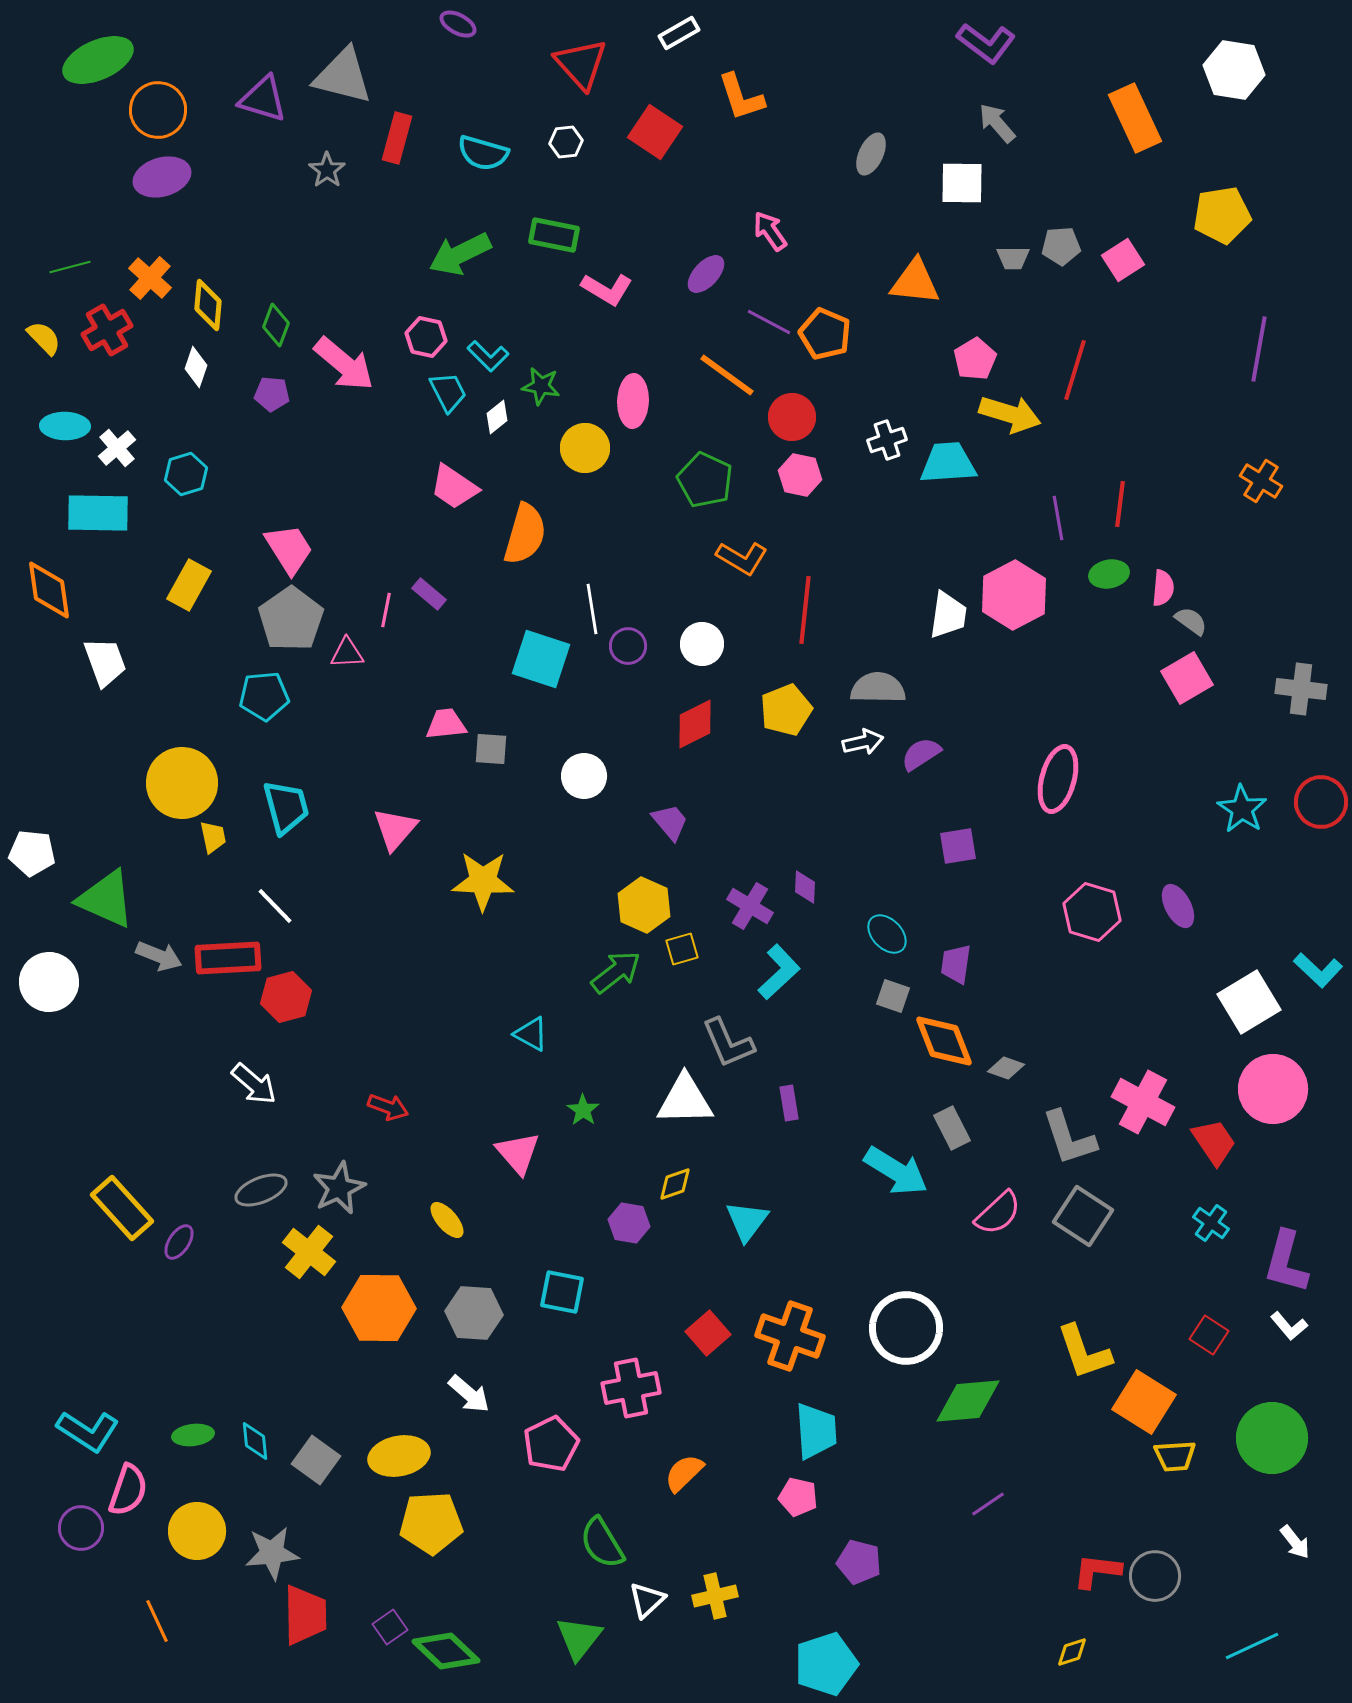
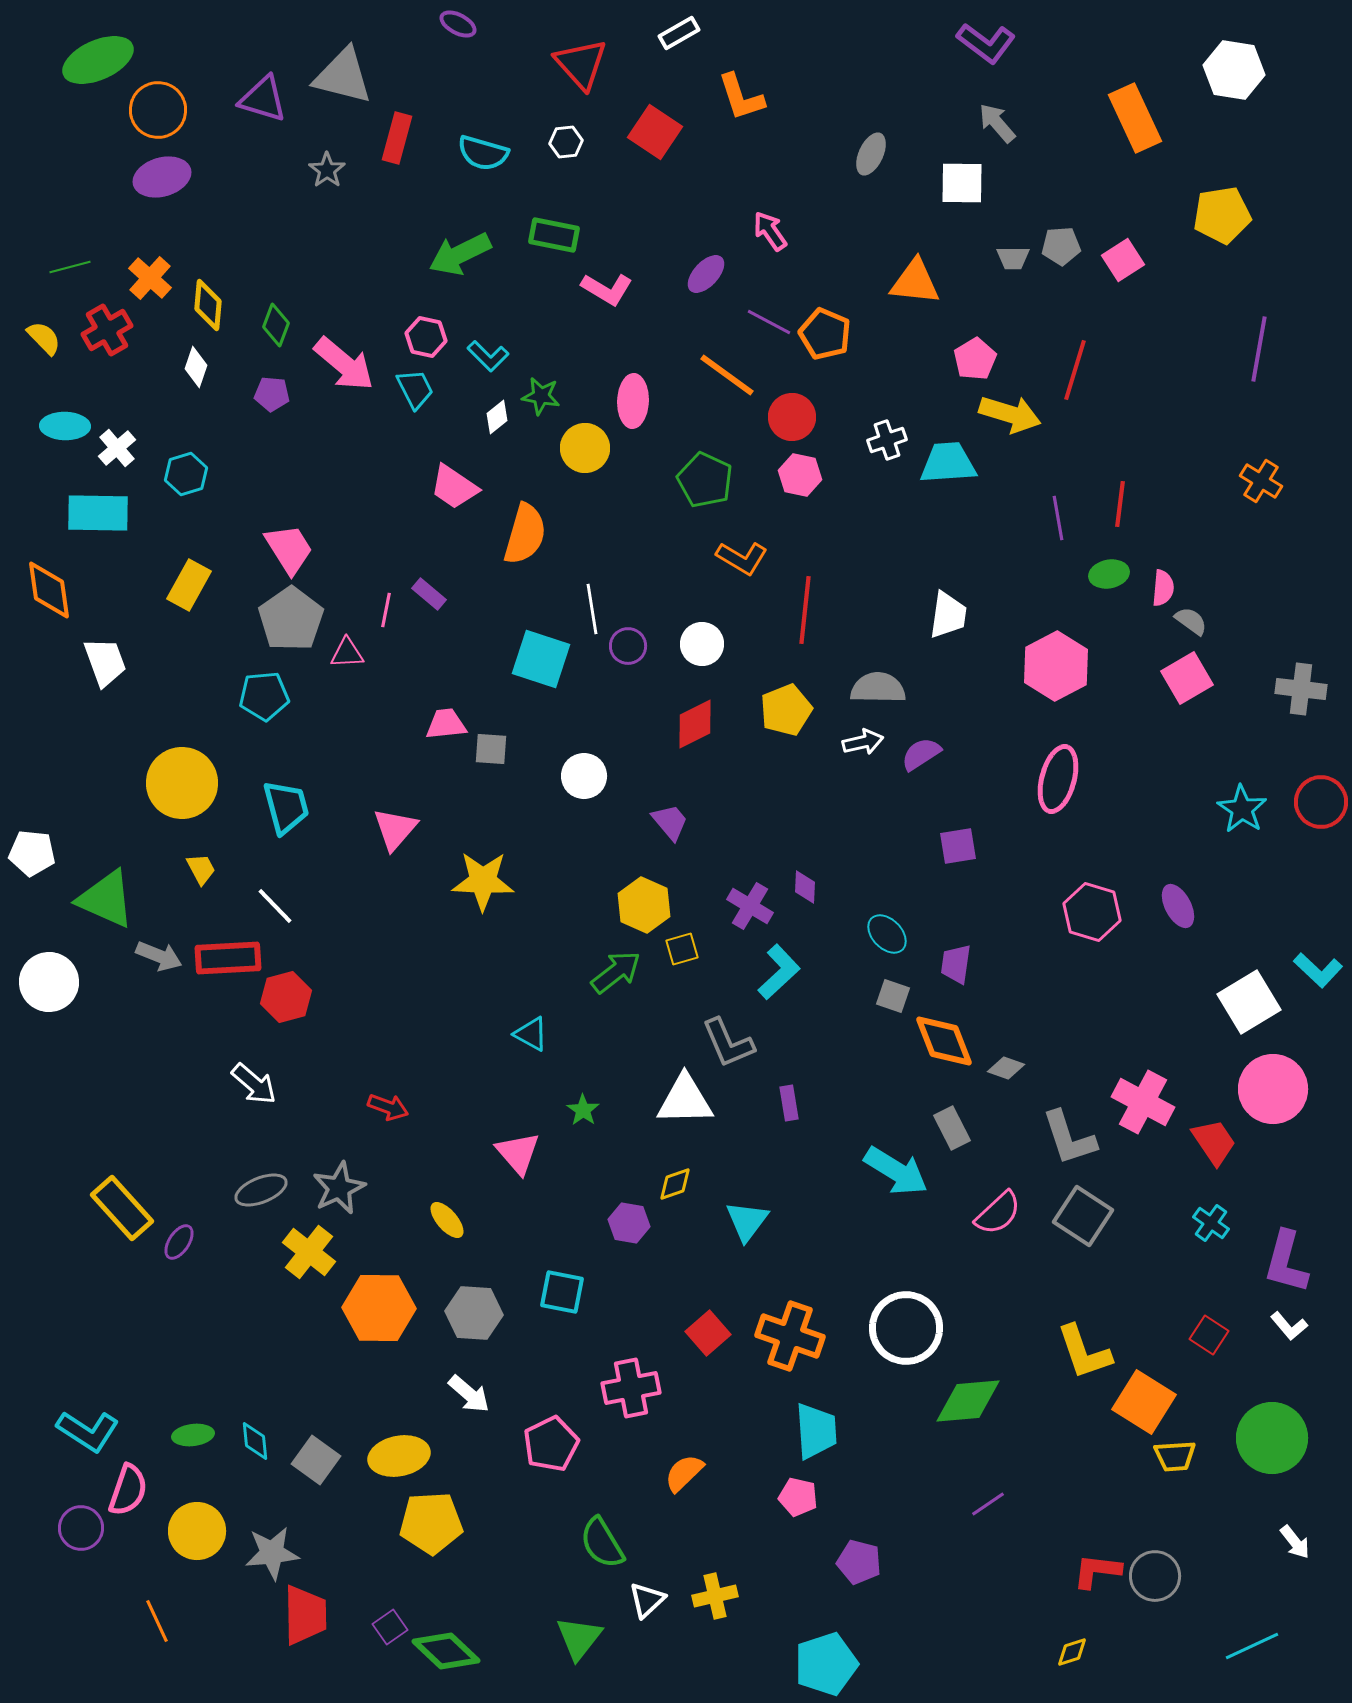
green star at (541, 386): moved 10 px down
cyan trapezoid at (448, 392): moved 33 px left, 3 px up
pink hexagon at (1014, 595): moved 42 px right, 71 px down
yellow trapezoid at (213, 837): moved 12 px left, 32 px down; rotated 16 degrees counterclockwise
